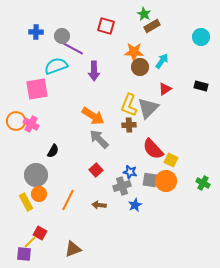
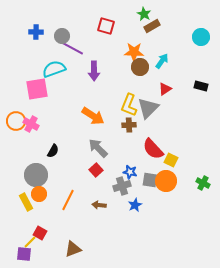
cyan semicircle at (56, 66): moved 2 px left, 3 px down
gray arrow at (99, 139): moved 1 px left, 9 px down
